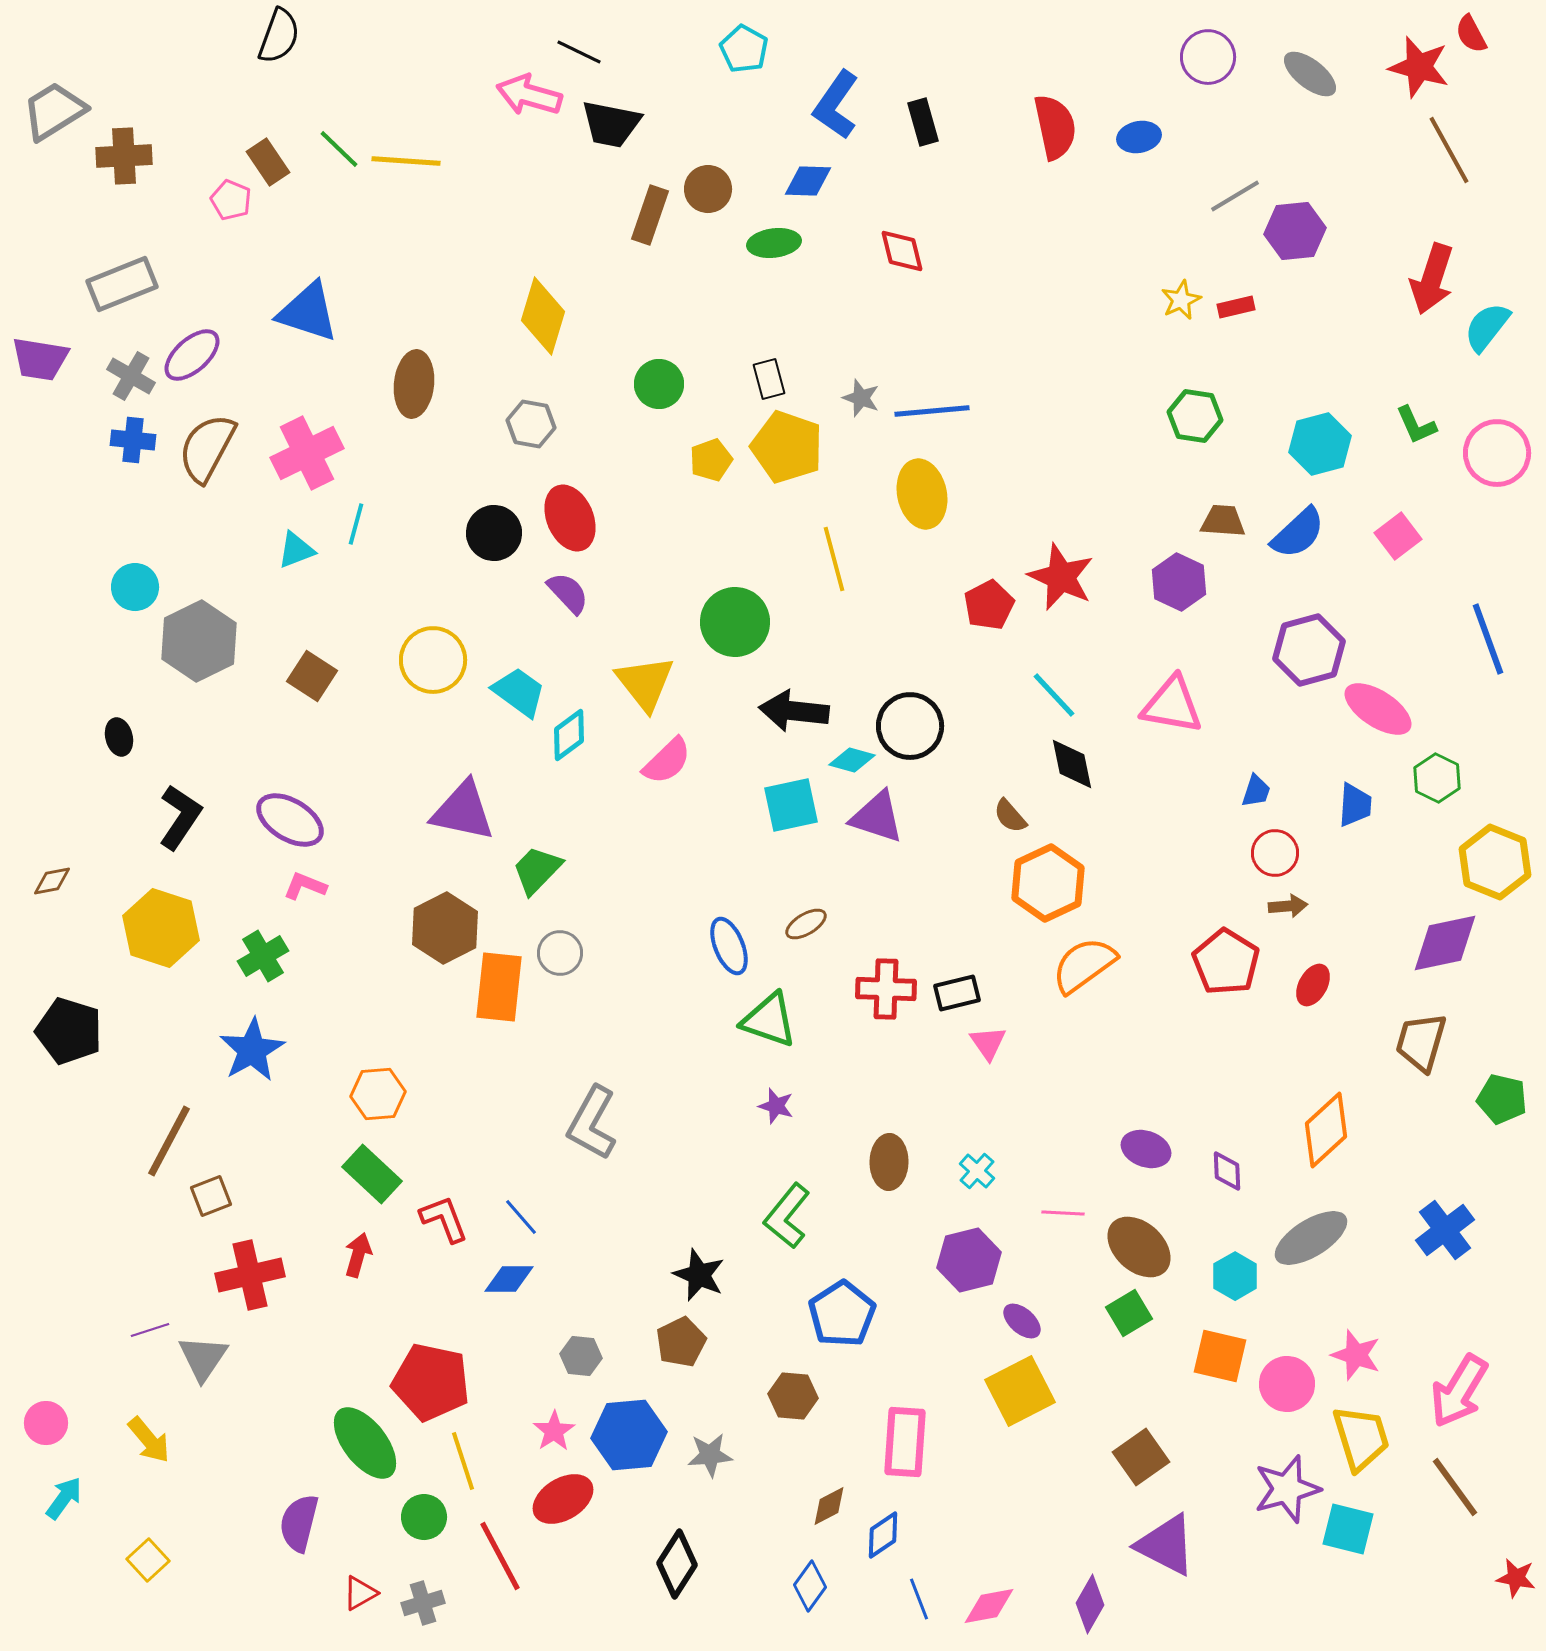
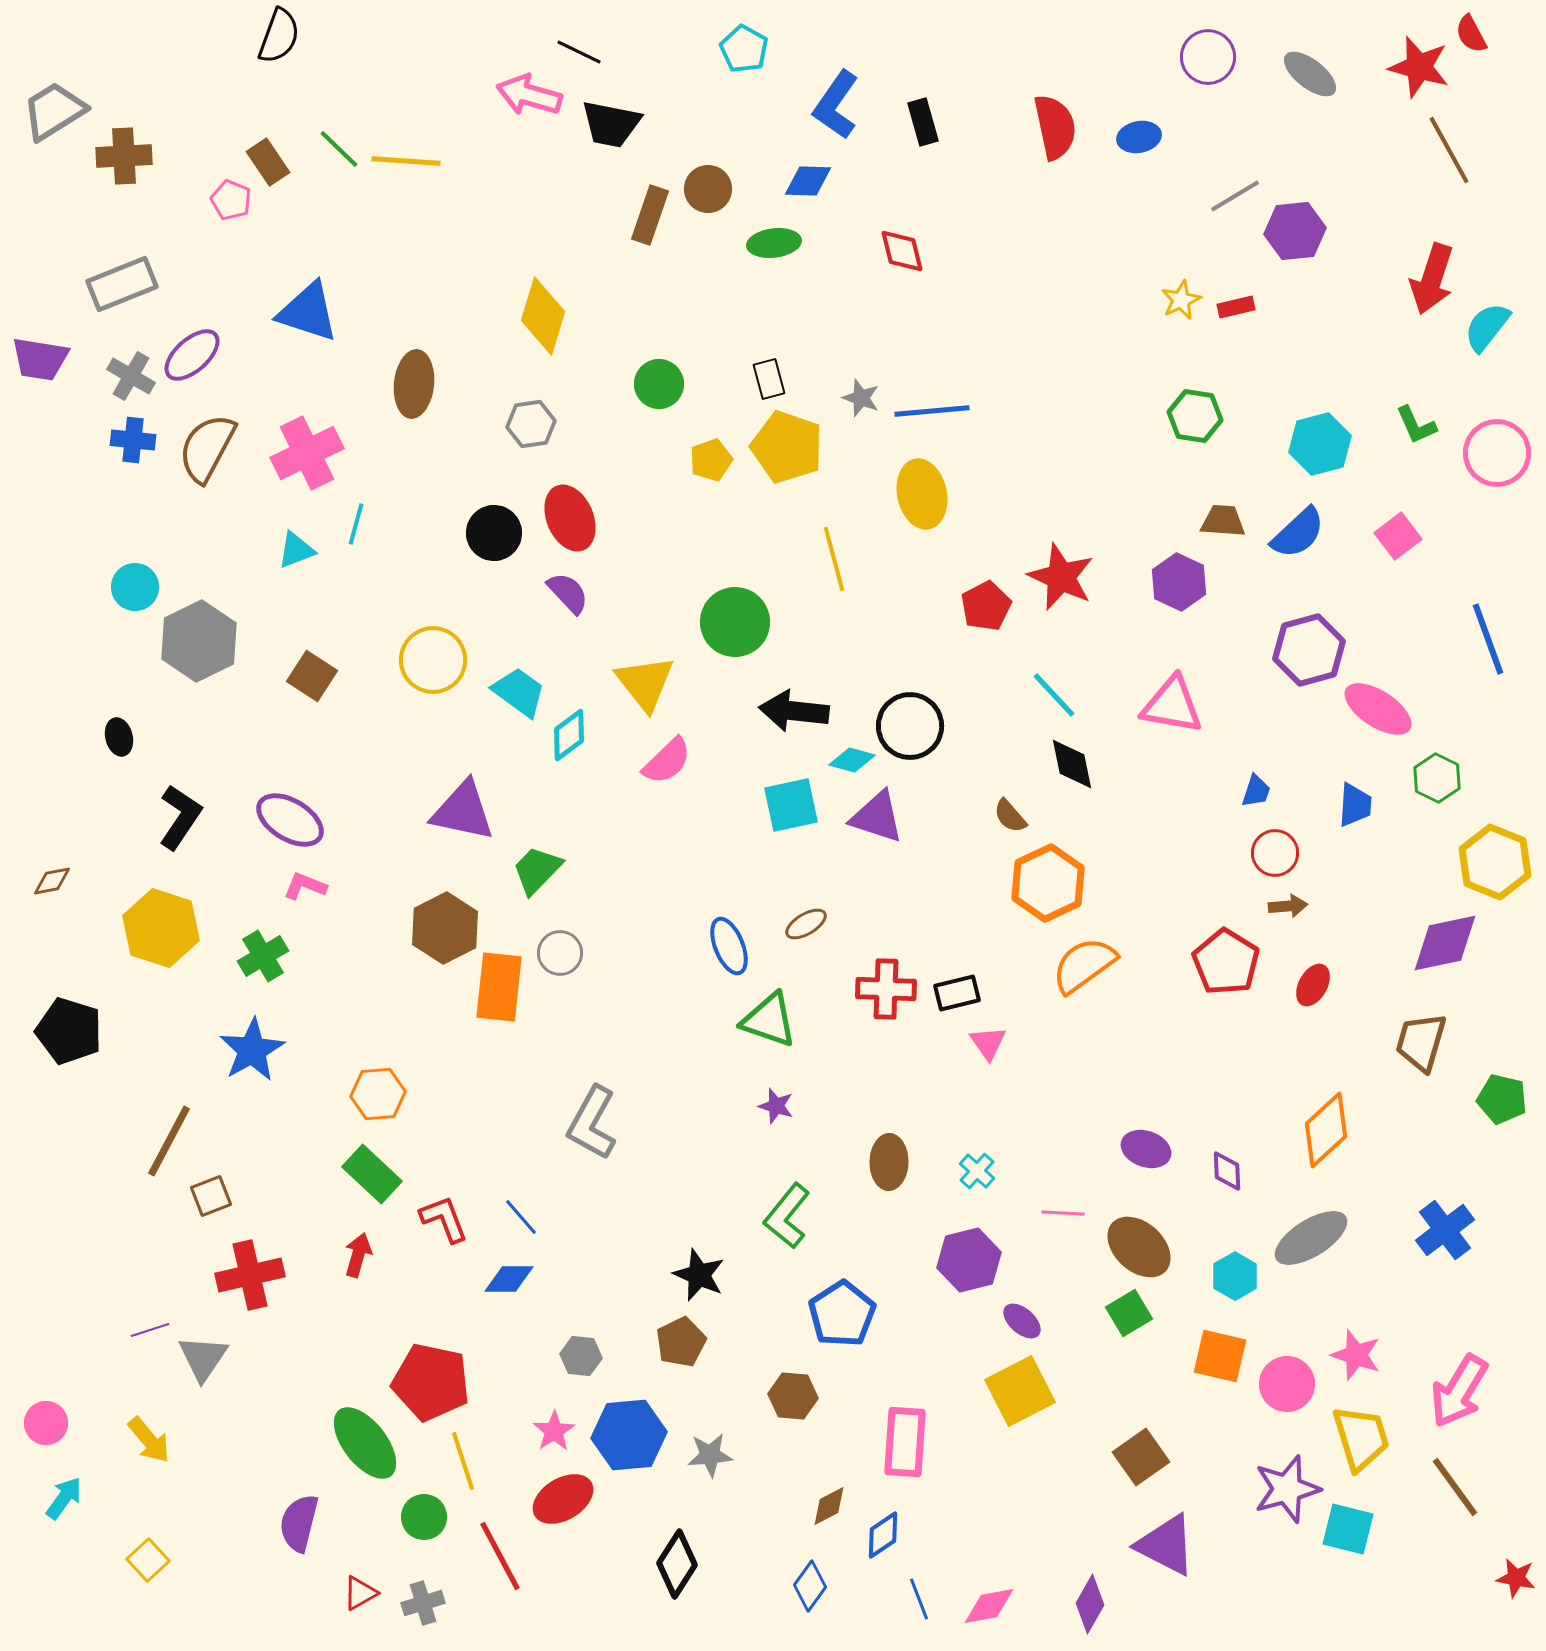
gray hexagon at (531, 424): rotated 18 degrees counterclockwise
red pentagon at (989, 605): moved 3 px left, 1 px down
